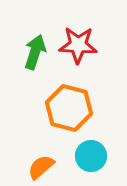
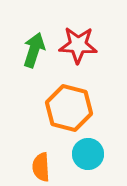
green arrow: moved 1 px left, 2 px up
cyan circle: moved 3 px left, 2 px up
orange semicircle: rotated 52 degrees counterclockwise
